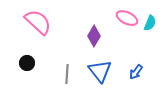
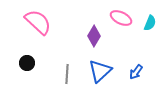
pink ellipse: moved 6 px left
blue triangle: rotated 25 degrees clockwise
